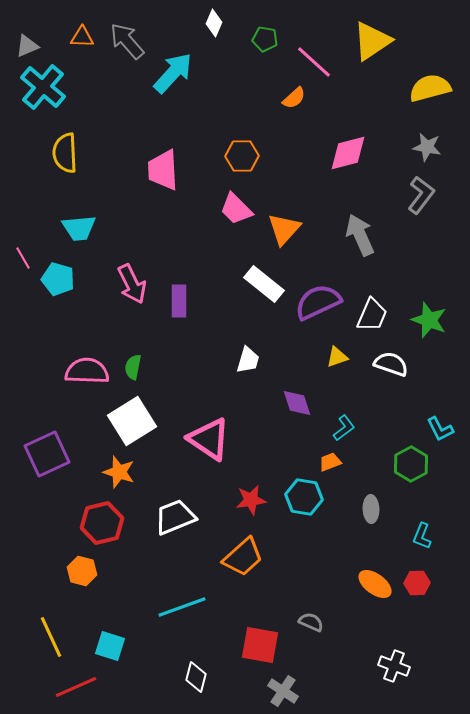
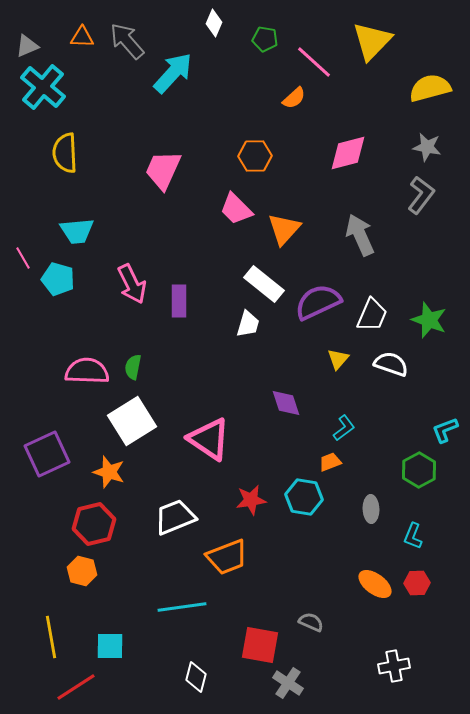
yellow triangle at (372, 41): rotated 12 degrees counterclockwise
orange hexagon at (242, 156): moved 13 px right
pink trapezoid at (163, 170): rotated 27 degrees clockwise
cyan trapezoid at (79, 228): moved 2 px left, 3 px down
yellow triangle at (337, 357): moved 1 px right, 2 px down; rotated 30 degrees counterclockwise
white trapezoid at (248, 360): moved 36 px up
purple diamond at (297, 403): moved 11 px left
cyan L-shape at (440, 429): moved 5 px right, 1 px down; rotated 96 degrees clockwise
green hexagon at (411, 464): moved 8 px right, 6 px down
orange star at (119, 472): moved 10 px left
red hexagon at (102, 523): moved 8 px left, 1 px down
cyan L-shape at (422, 536): moved 9 px left
orange trapezoid at (243, 557): moved 16 px left; rotated 21 degrees clockwise
cyan line at (182, 607): rotated 12 degrees clockwise
yellow line at (51, 637): rotated 15 degrees clockwise
cyan square at (110, 646): rotated 16 degrees counterclockwise
white cross at (394, 666): rotated 32 degrees counterclockwise
red line at (76, 687): rotated 9 degrees counterclockwise
gray cross at (283, 691): moved 5 px right, 8 px up
